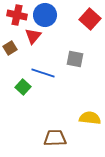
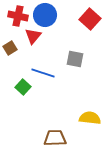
red cross: moved 1 px right, 1 px down
